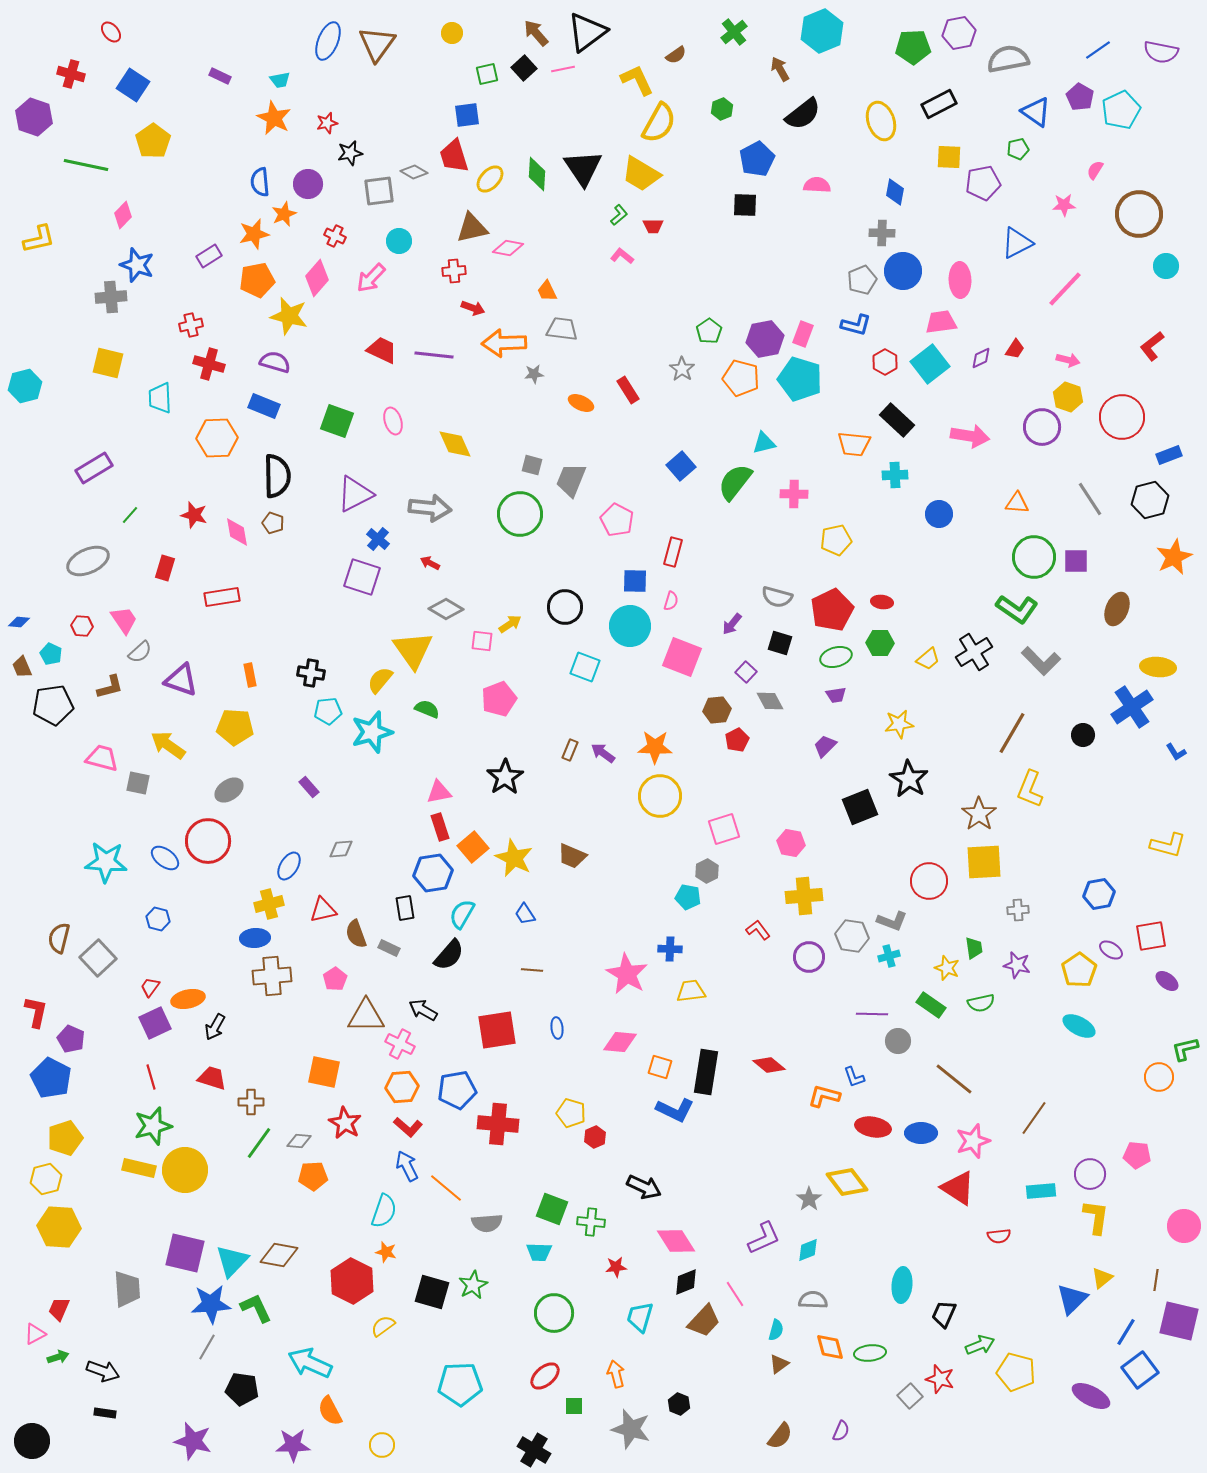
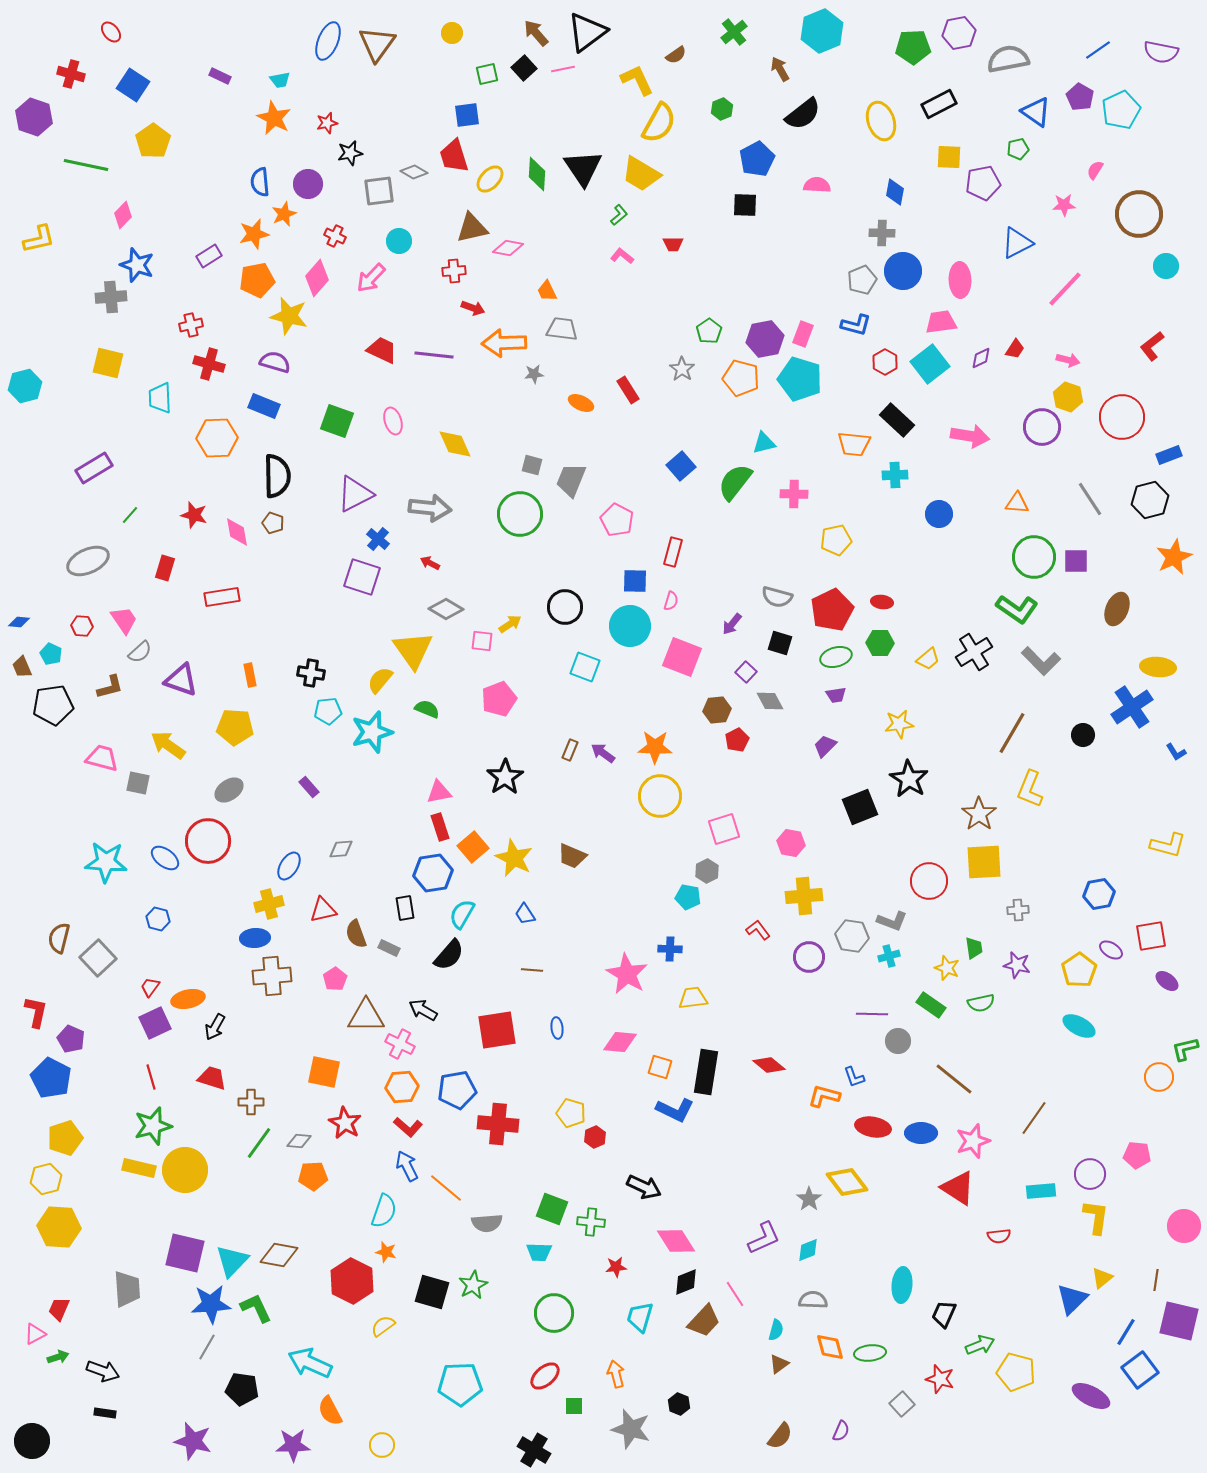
red trapezoid at (653, 226): moved 20 px right, 18 px down
yellow trapezoid at (691, 991): moved 2 px right, 7 px down
gray square at (910, 1396): moved 8 px left, 8 px down
